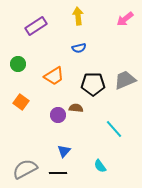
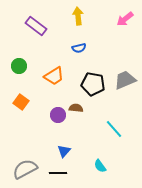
purple rectangle: rotated 70 degrees clockwise
green circle: moved 1 px right, 2 px down
black pentagon: rotated 10 degrees clockwise
